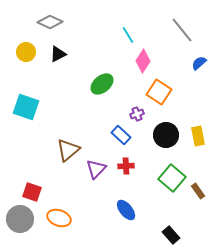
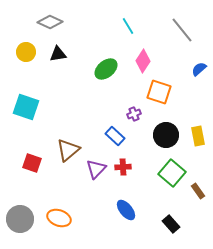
cyan line: moved 9 px up
black triangle: rotated 18 degrees clockwise
blue semicircle: moved 6 px down
green ellipse: moved 4 px right, 15 px up
orange square: rotated 15 degrees counterclockwise
purple cross: moved 3 px left
blue rectangle: moved 6 px left, 1 px down
red cross: moved 3 px left, 1 px down
green square: moved 5 px up
red square: moved 29 px up
black rectangle: moved 11 px up
